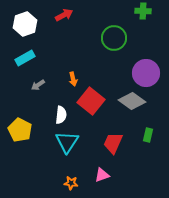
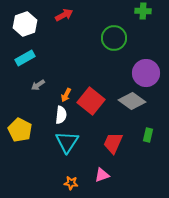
orange arrow: moved 7 px left, 16 px down; rotated 40 degrees clockwise
